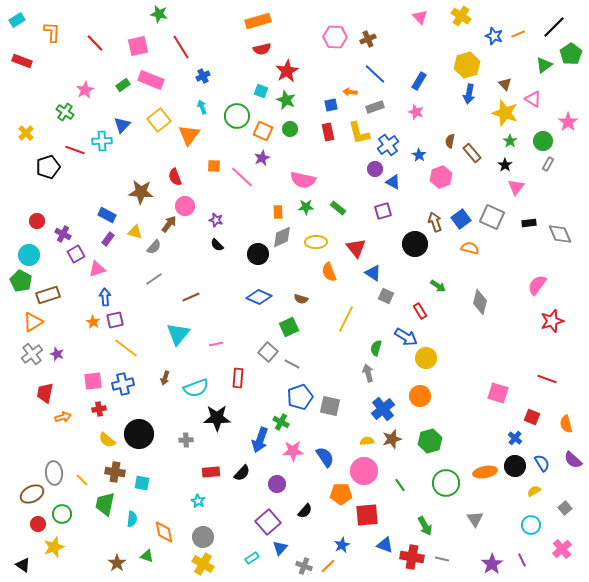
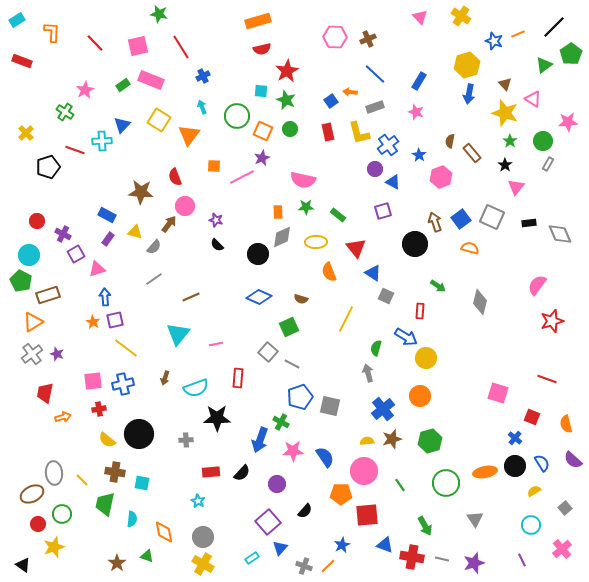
blue star at (494, 36): moved 5 px down
cyan square at (261, 91): rotated 16 degrees counterclockwise
blue square at (331, 105): moved 4 px up; rotated 24 degrees counterclockwise
yellow square at (159, 120): rotated 20 degrees counterclockwise
pink star at (568, 122): rotated 30 degrees clockwise
pink line at (242, 177): rotated 70 degrees counterclockwise
green rectangle at (338, 208): moved 7 px down
red rectangle at (420, 311): rotated 35 degrees clockwise
purple star at (492, 564): moved 18 px left, 1 px up; rotated 15 degrees clockwise
